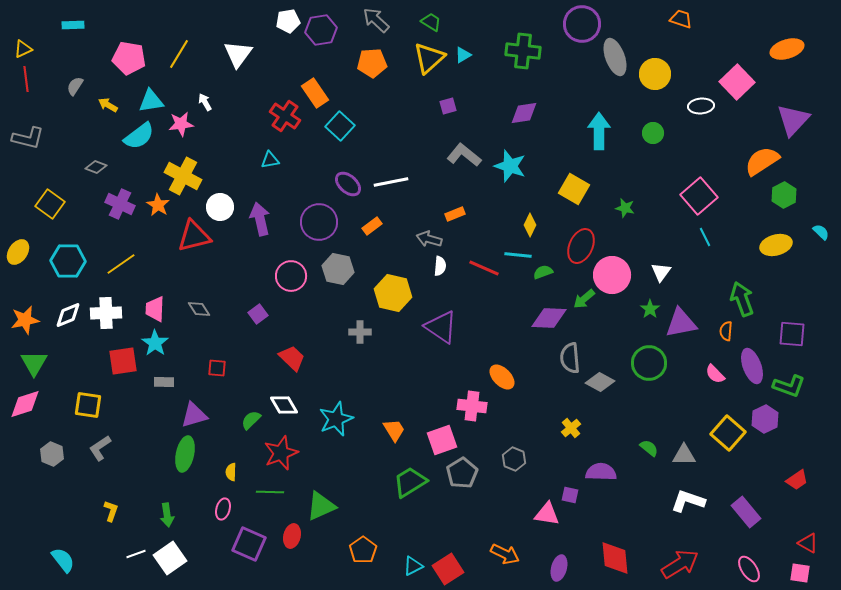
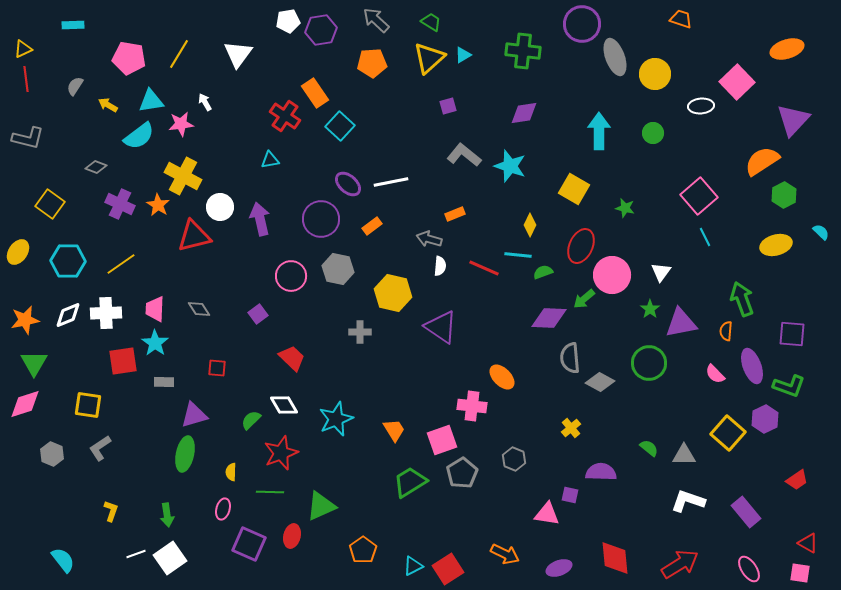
purple circle at (319, 222): moved 2 px right, 3 px up
purple ellipse at (559, 568): rotated 55 degrees clockwise
